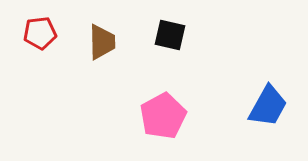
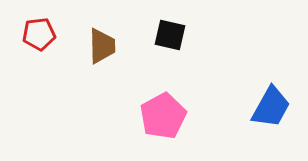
red pentagon: moved 1 px left, 1 px down
brown trapezoid: moved 4 px down
blue trapezoid: moved 3 px right, 1 px down
